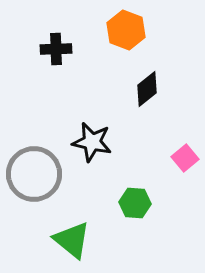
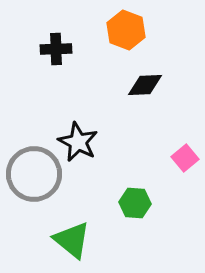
black diamond: moved 2 px left, 4 px up; rotated 36 degrees clockwise
black star: moved 14 px left; rotated 15 degrees clockwise
